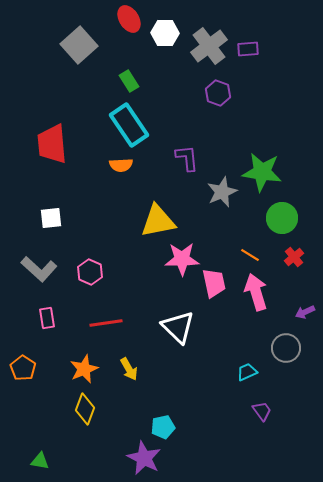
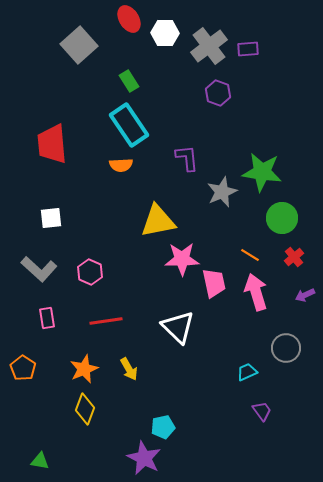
purple arrow: moved 17 px up
red line: moved 2 px up
